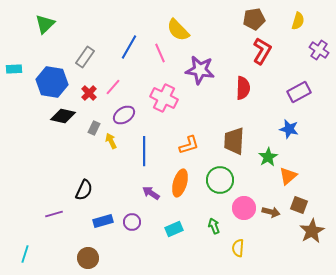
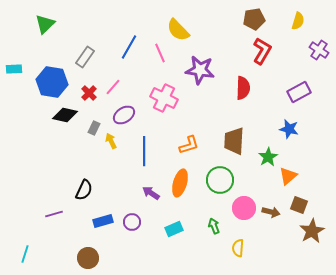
black diamond at (63, 116): moved 2 px right, 1 px up
